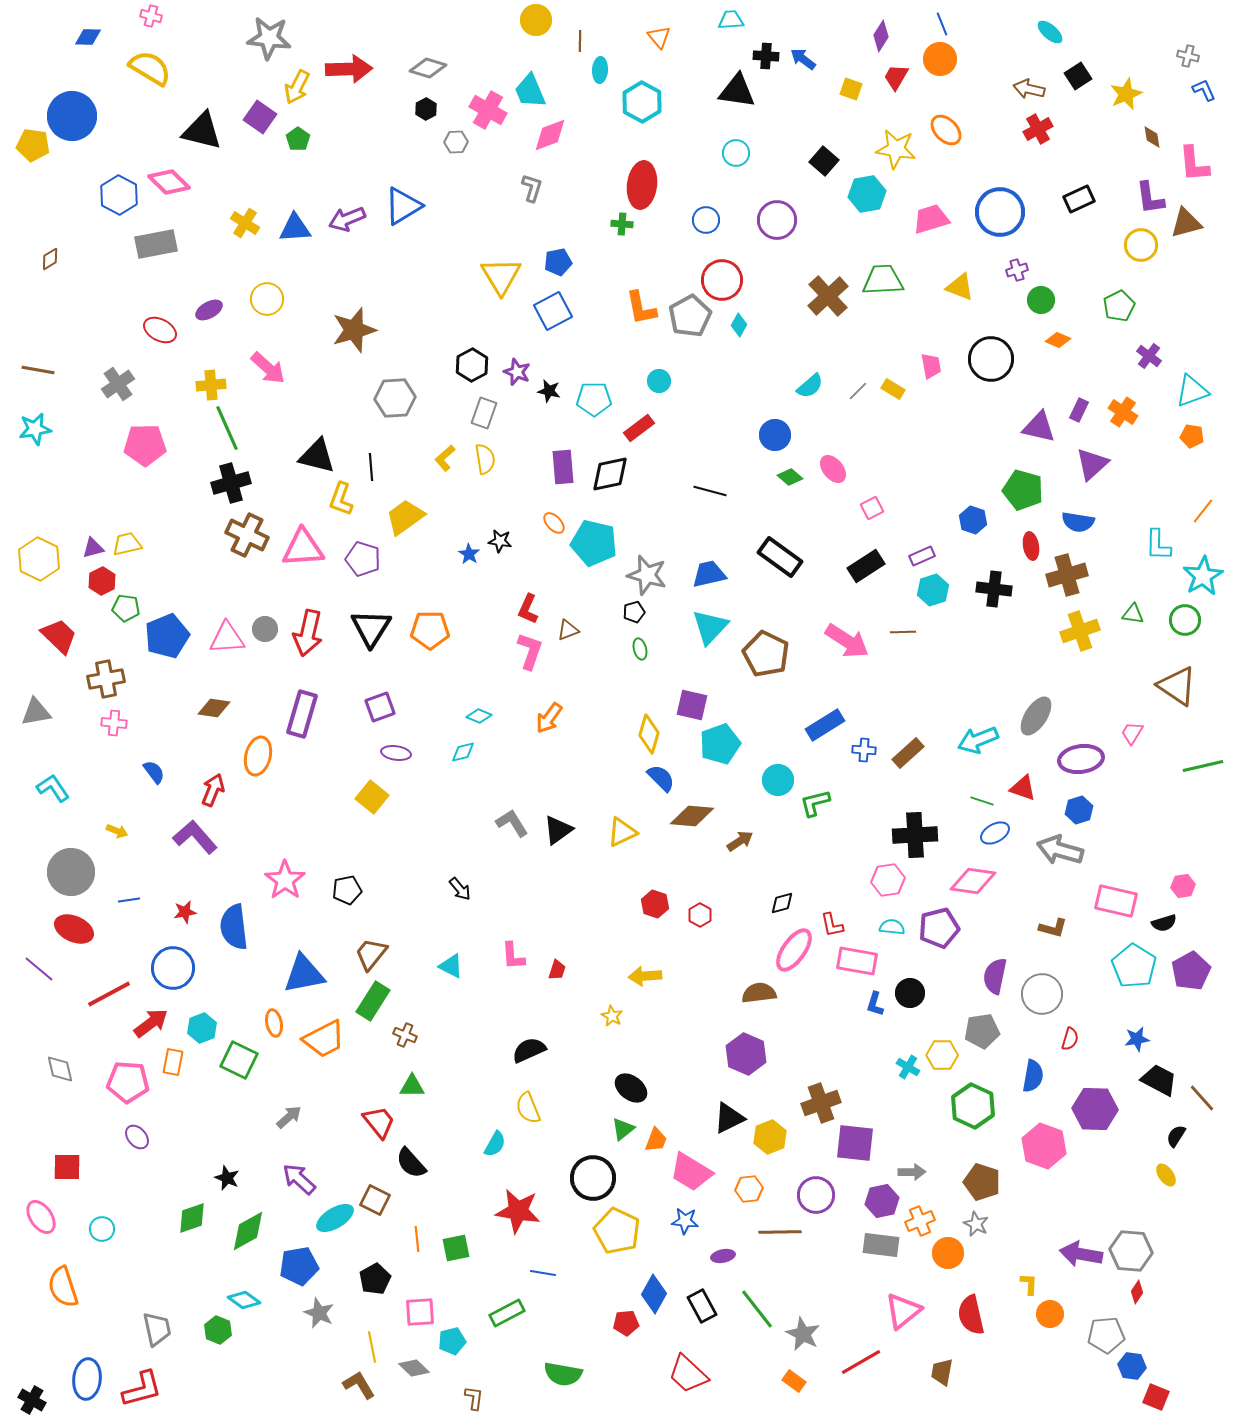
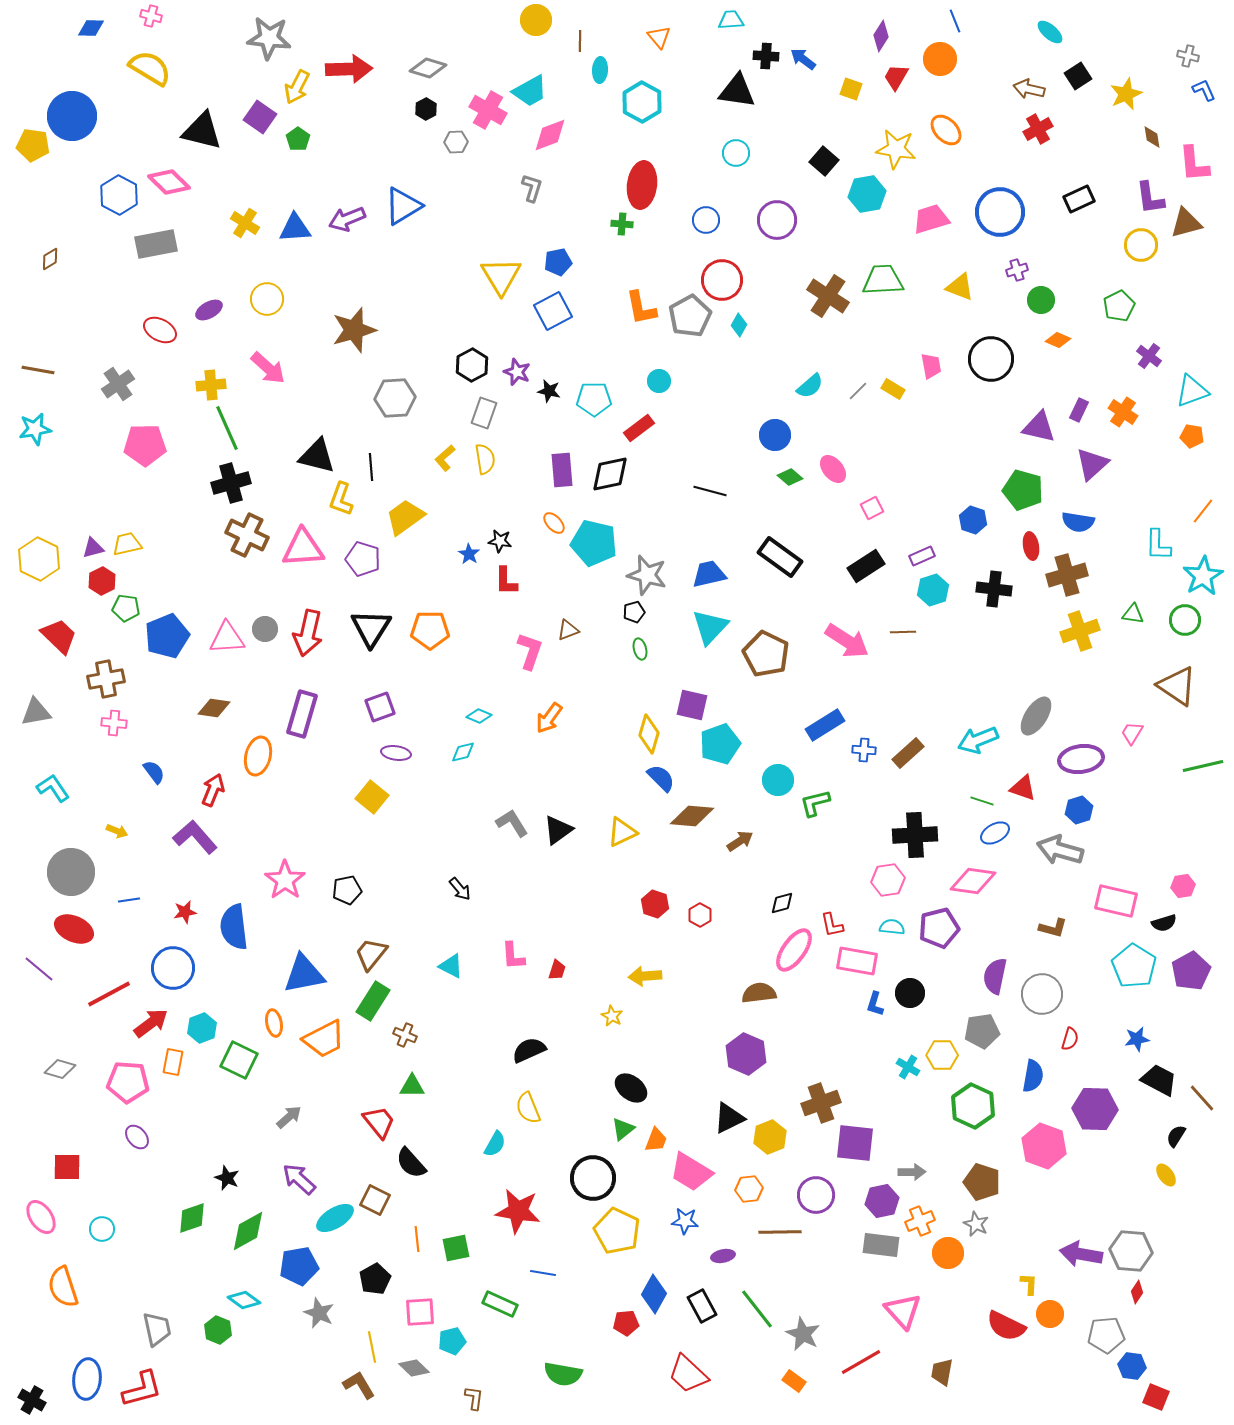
blue line at (942, 24): moved 13 px right, 3 px up
blue diamond at (88, 37): moved 3 px right, 9 px up
cyan trapezoid at (530, 91): rotated 96 degrees counterclockwise
brown cross at (828, 296): rotated 15 degrees counterclockwise
purple rectangle at (563, 467): moved 1 px left, 3 px down
red L-shape at (528, 609): moved 22 px left, 28 px up; rotated 24 degrees counterclockwise
gray diamond at (60, 1069): rotated 60 degrees counterclockwise
pink triangle at (903, 1311): rotated 33 degrees counterclockwise
green rectangle at (507, 1313): moved 7 px left, 9 px up; rotated 52 degrees clockwise
red semicircle at (971, 1315): moved 35 px right, 11 px down; rotated 51 degrees counterclockwise
